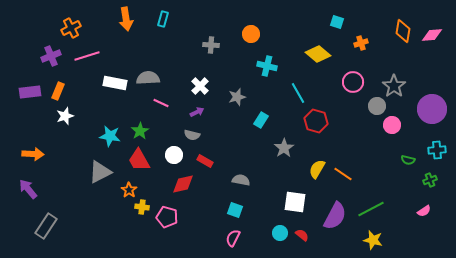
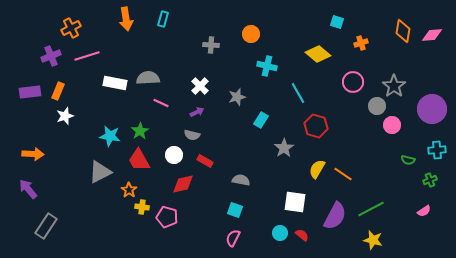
red hexagon at (316, 121): moved 5 px down
